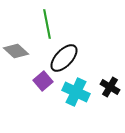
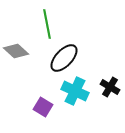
purple square: moved 26 px down; rotated 18 degrees counterclockwise
cyan cross: moved 1 px left, 1 px up
